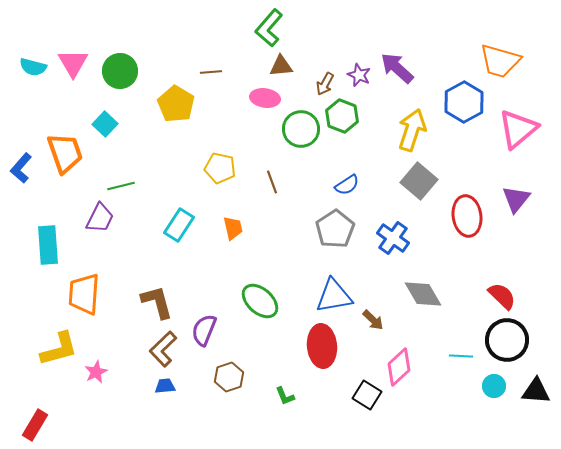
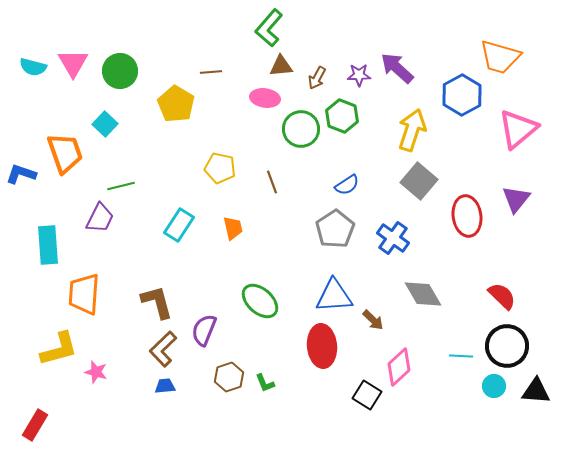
orange trapezoid at (500, 61): moved 4 px up
purple star at (359, 75): rotated 25 degrees counterclockwise
brown arrow at (325, 84): moved 8 px left, 6 px up
blue hexagon at (464, 102): moved 2 px left, 7 px up
blue L-shape at (21, 168): moved 6 px down; rotated 68 degrees clockwise
blue triangle at (334, 296): rotated 6 degrees clockwise
black circle at (507, 340): moved 6 px down
pink star at (96, 372): rotated 30 degrees counterclockwise
green L-shape at (285, 396): moved 20 px left, 13 px up
